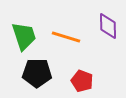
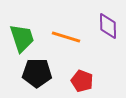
green trapezoid: moved 2 px left, 2 px down
